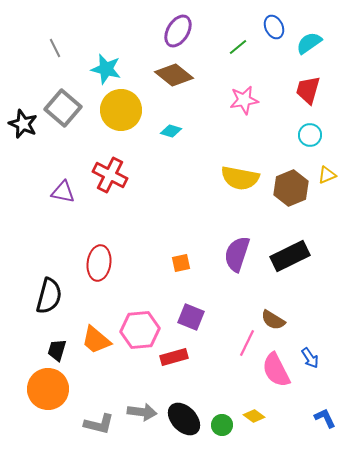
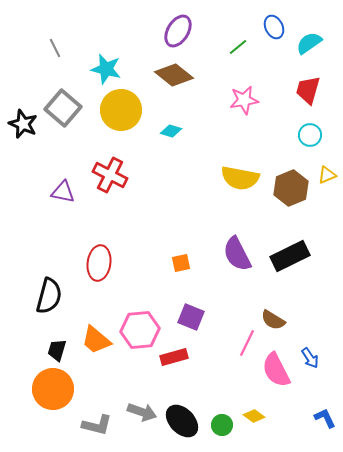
purple semicircle: rotated 45 degrees counterclockwise
orange circle: moved 5 px right
gray arrow: rotated 12 degrees clockwise
black ellipse: moved 2 px left, 2 px down
gray L-shape: moved 2 px left, 1 px down
